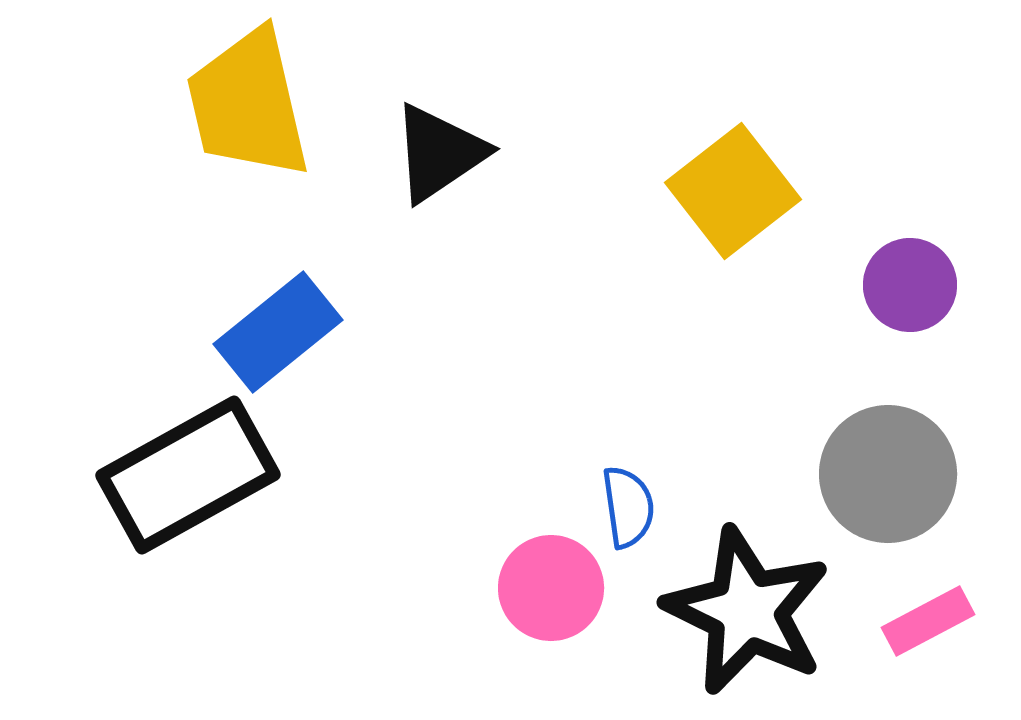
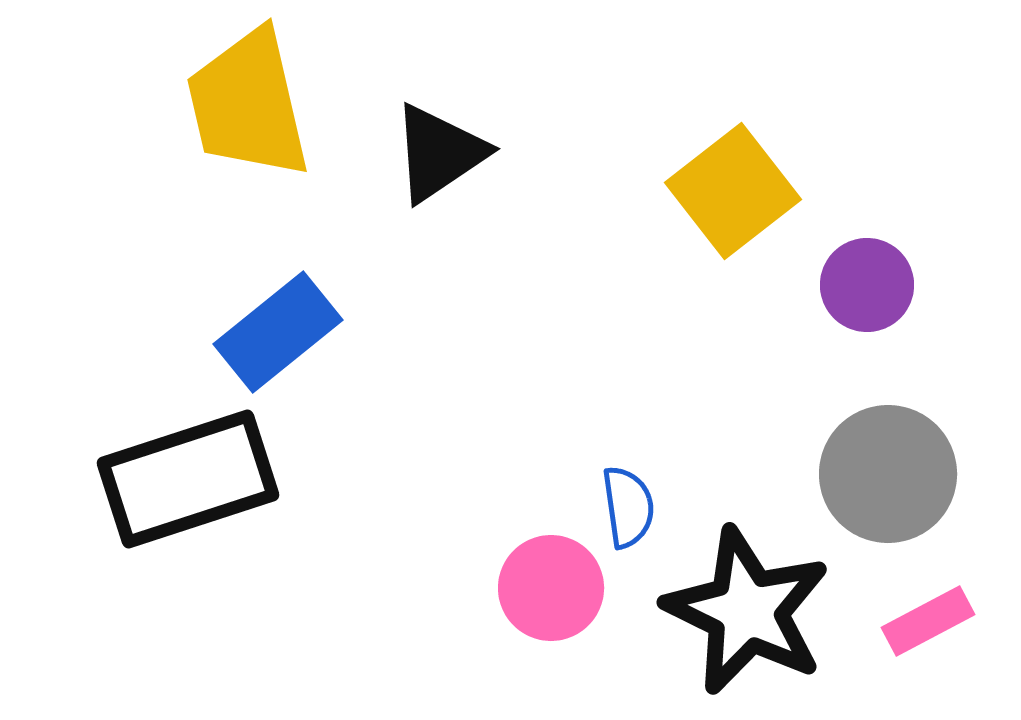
purple circle: moved 43 px left
black rectangle: moved 4 px down; rotated 11 degrees clockwise
